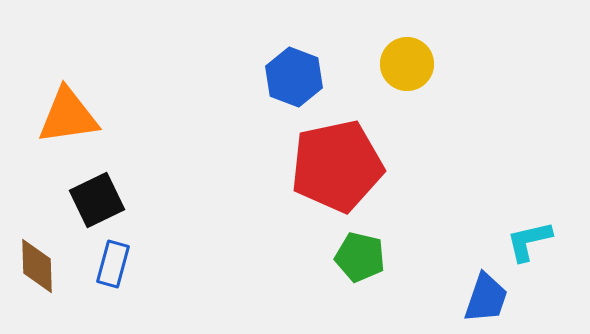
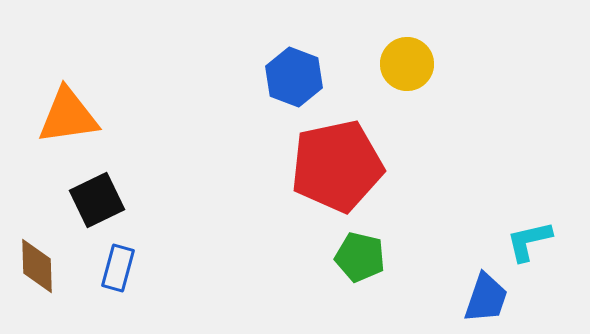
blue rectangle: moved 5 px right, 4 px down
